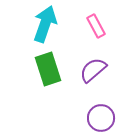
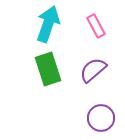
cyan arrow: moved 3 px right
